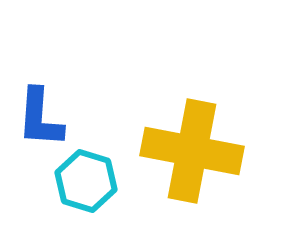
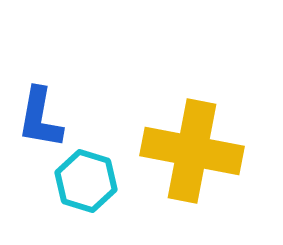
blue L-shape: rotated 6 degrees clockwise
